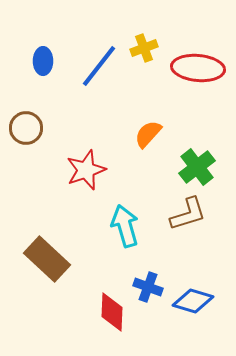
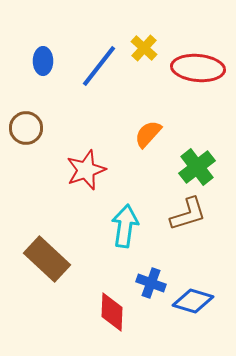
yellow cross: rotated 28 degrees counterclockwise
cyan arrow: rotated 24 degrees clockwise
blue cross: moved 3 px right, 4 px up
